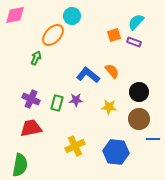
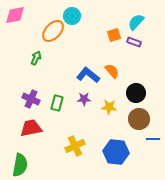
orange ellipse: moved 4 px up
black circle: moved 3 px left, 1 px down
purple star: moved 8 px right, 1 px up
